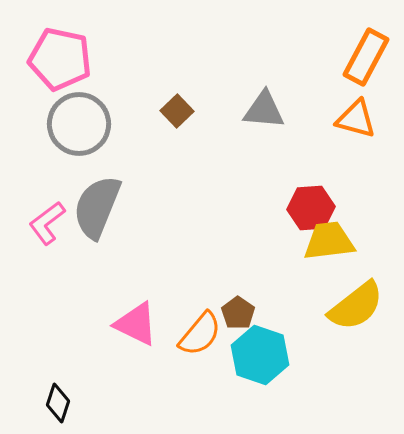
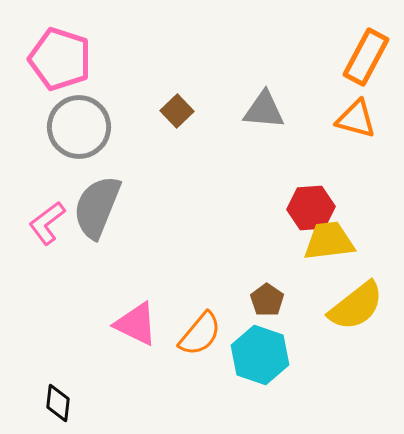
pink pentagon: rotated 6 degrees clockwise
gray circle: moved 3 px down
brown pentagon: moved 29 px right, 13 px up
black diamond: rotated 12 degrees counterclockwise
